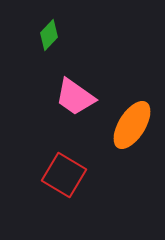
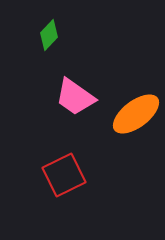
orange ellipse: moved 4 px right, 11 px up; rotated 21 degrees clockwise
red square: rotated 33 degrees clockwise
